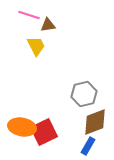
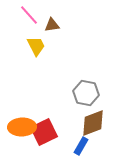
pink line: rotated 30 degrees clockwise
brown triangle: moved 4 px right
gray hexagon: moved 2 px right, 1 px up; rotated 25 degrees clockwise
brown diamond: moved 2 px left, 1 px down
orange ellipse: rotated 12 degrees counterclockwise
blue rectangle: moved 7 px left
